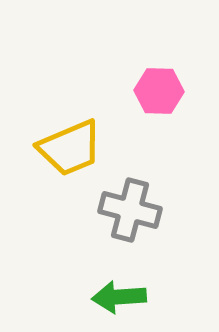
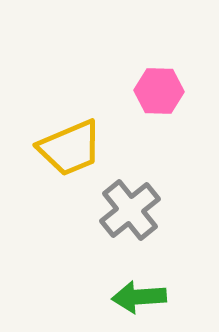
gray cross: rotated 36 degrees clockwise
green arrow: moved 20 px right
